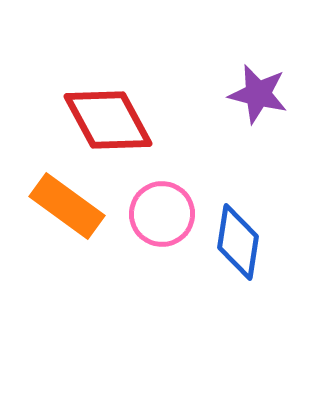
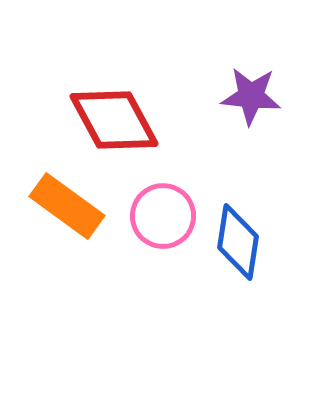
purple star: moved 7 px left, 2 px down; rotated 8 degrees counterclockwise
red diamond: moved 6 px right
pink circle: moved 1 px right, 2 px down
